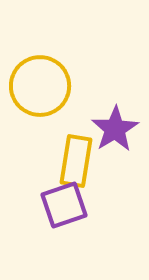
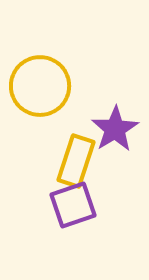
yellow rectangle: rotated 9 degrees clockwise
purple square: moved 9 px right
